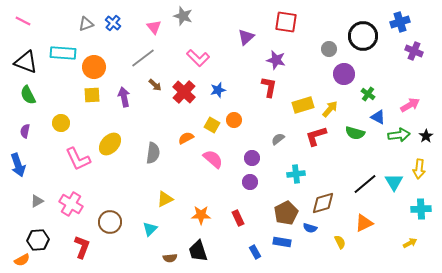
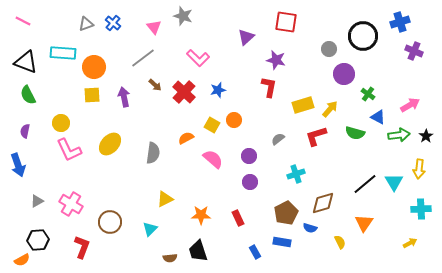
purple circle at (252, 158): moved 3 px left, 2 px up
pink L-shape at (78, 159): moved 9 px left, 9 px up
cyan cross at (296, 174): rotated 12 degrees counterclockwise
orange triangle at (364, 223): rotated 30 degrees counterclockwise
